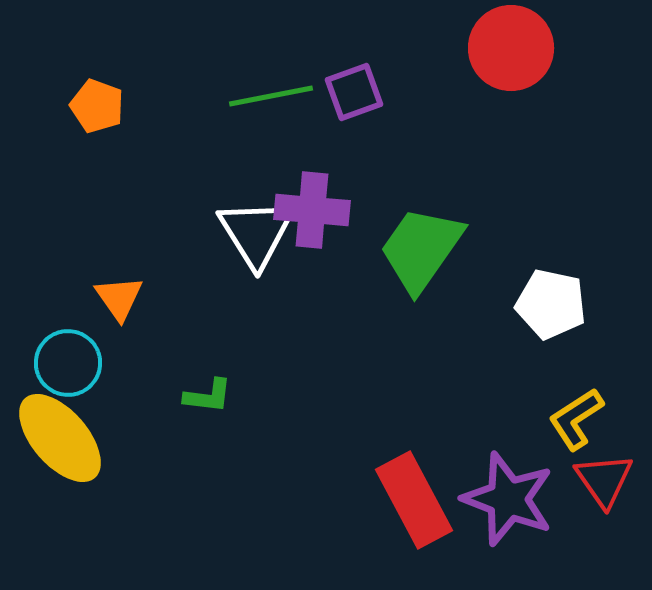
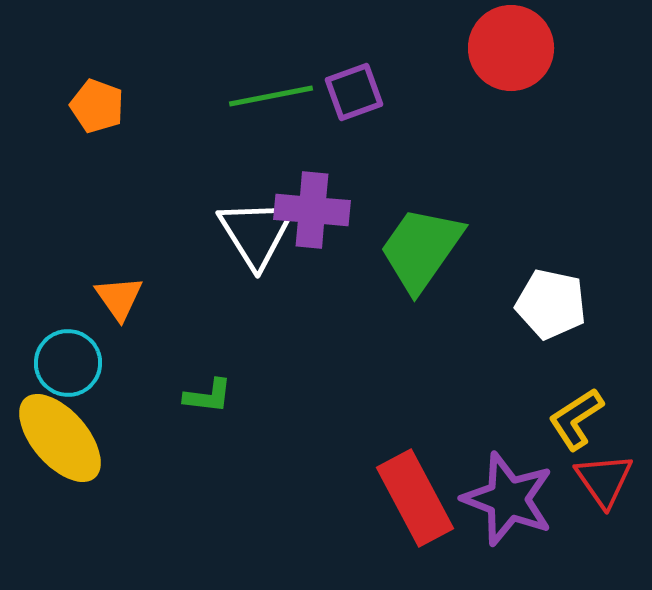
red rectangle: moved 1 px right, 2 px up
